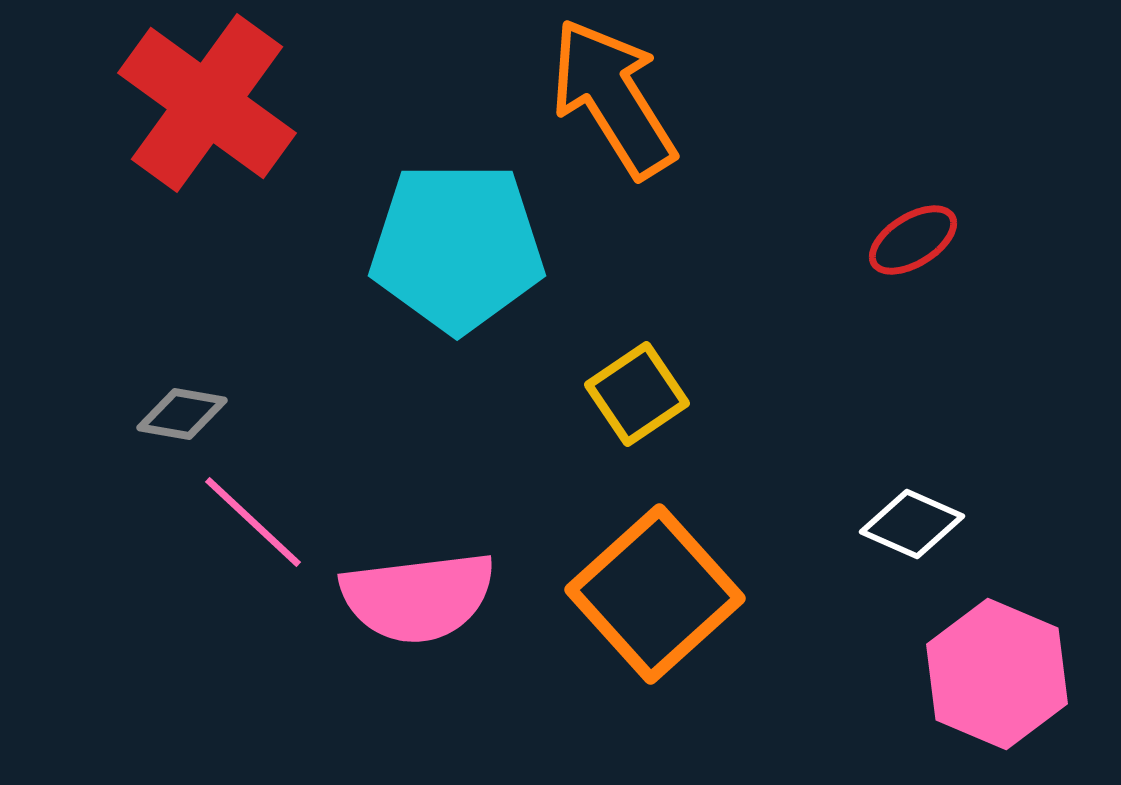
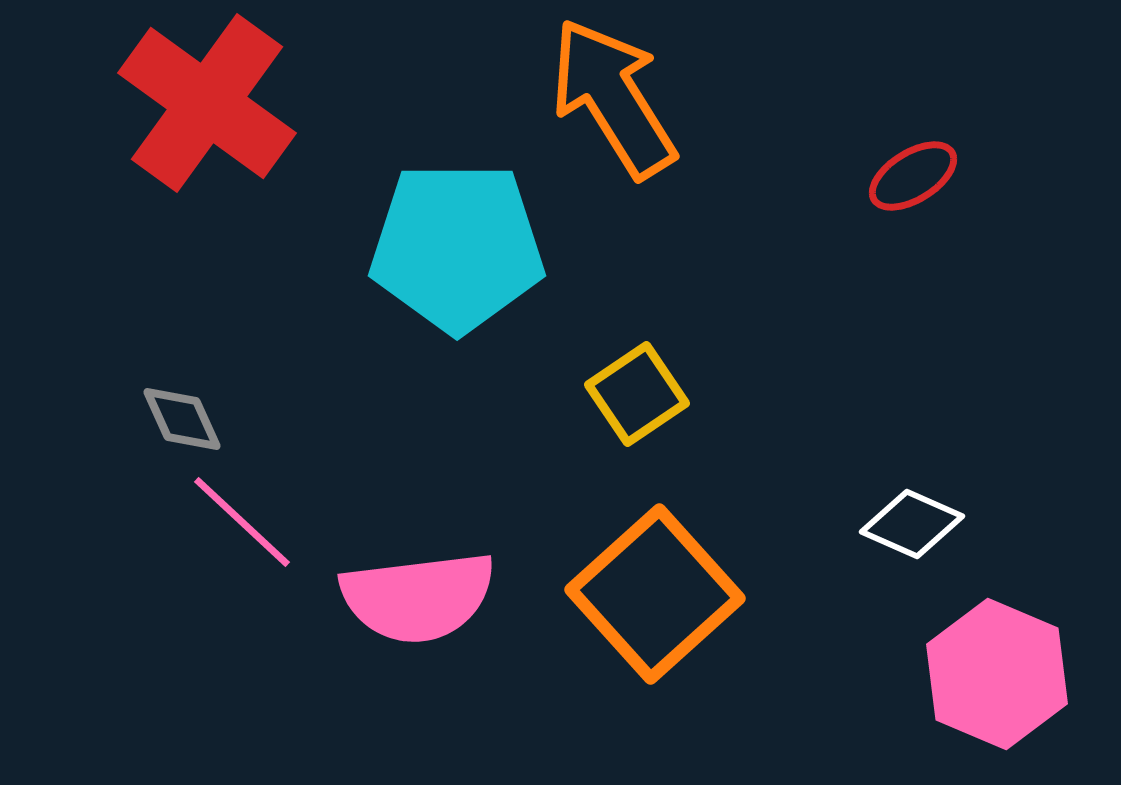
red ellipse: moved 64 px up
gray diamond: moved 5 px down; rotated 56 degrees clockwise
pink line: moved 11 px left
